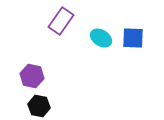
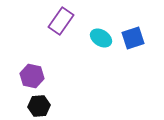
blue square: rotated 20 degrees counterclockwise
black hexagon: rotated 15 degrees counterclockwise
